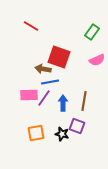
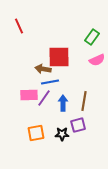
red line: moved 12 px left; rotated 35 degrees clockwise
green rectangle: moved 5 px down
red square: rotated 20 degrees counterclockwise
purple square: moved 1 px right, 1 px up; rotated 35 degrees counterclockwise
black star: rotated 16 degrees counterclockwise
